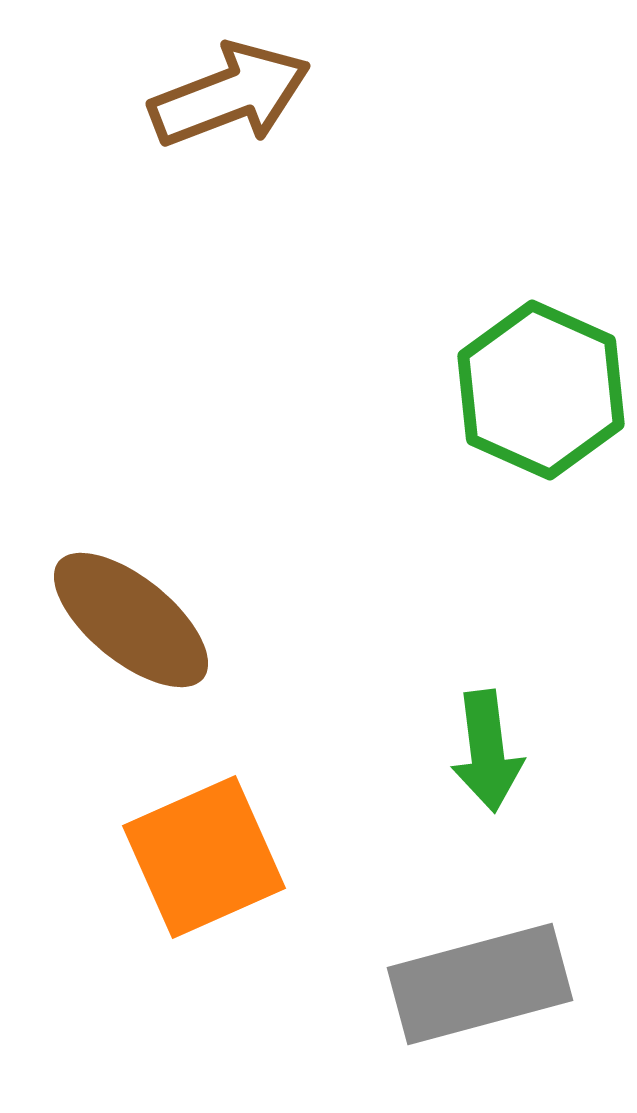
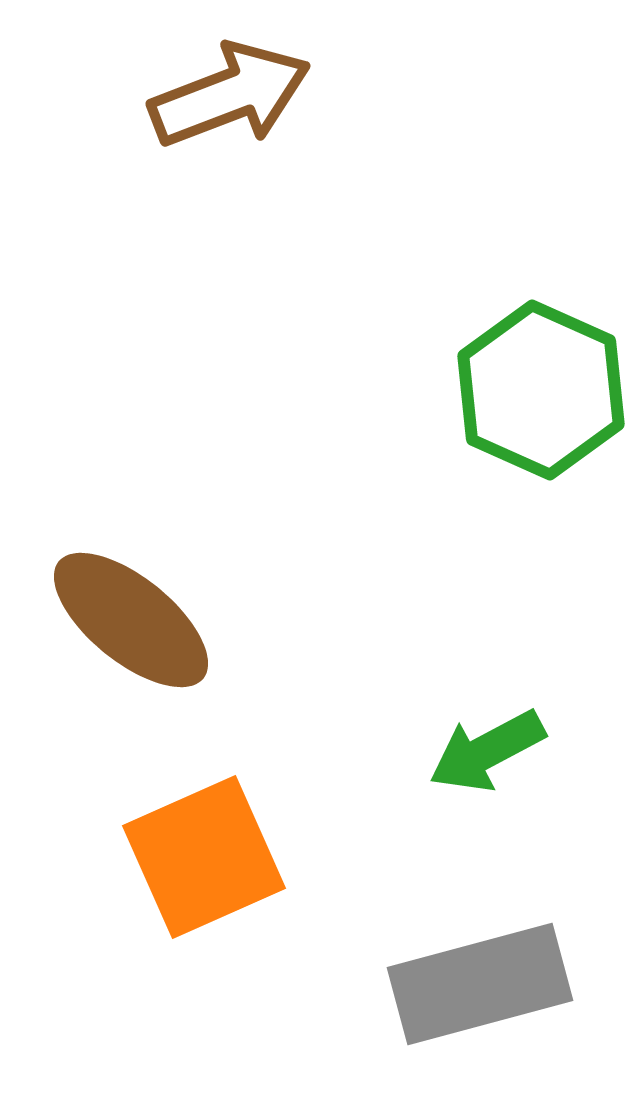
green arrow: rotated 69 degrees clockwise
